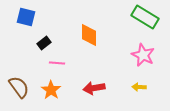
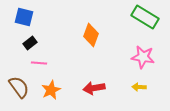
blue square: moved 2 px left
orange diamond: moved 2 px right; rotated 20 degrees clockwise
black rectangle: moved 14 px left
pink star: moved 2 px down; rotated 15 degrees counterclockwise
pink line: moved 18 px left
orange star: rotated 12 degrees clockwise
